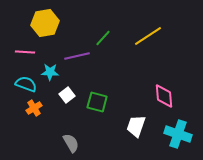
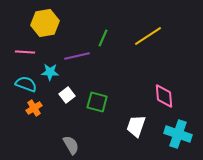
green line: rotated 18 degrees counterclockwise
gray semicircle: moved 2 px down
